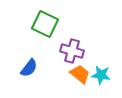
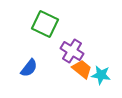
purple cross: rotated 15 degrees clockwise
orange trapezoid: moved 2 px right, 5 px up
